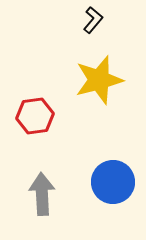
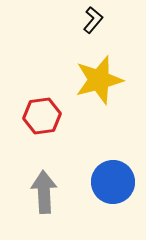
red hexagon: moved 7 px right
gray arrow: moved 2 px right, 2 px up
